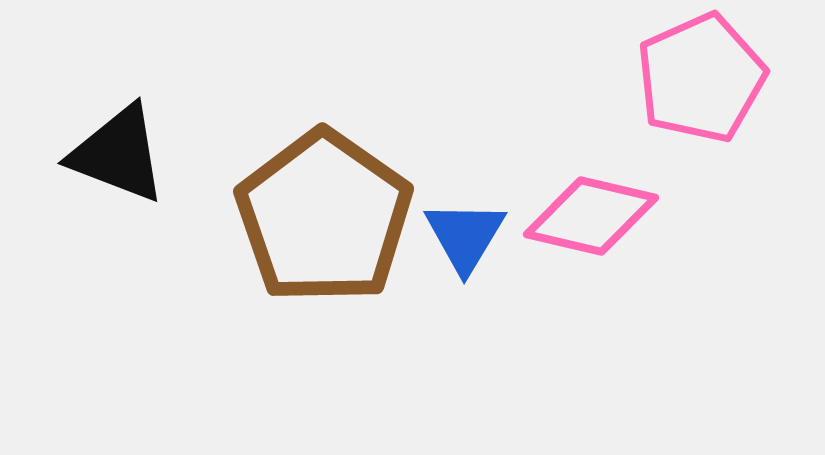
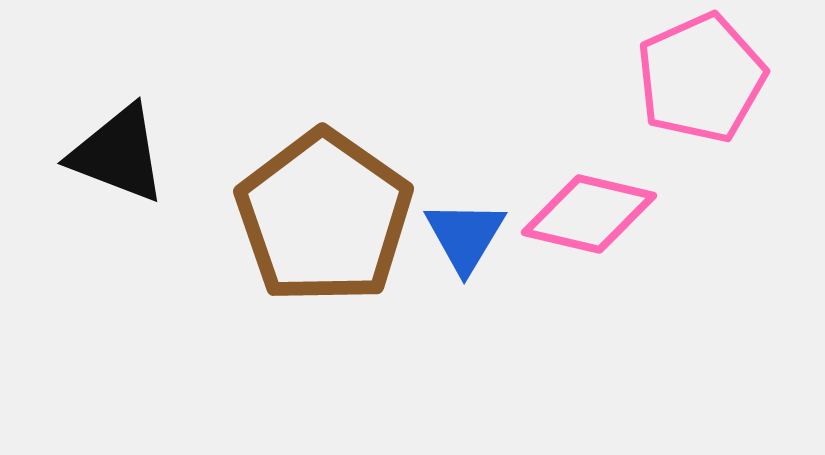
pink diamond: moved 2 px left, 2 px up
